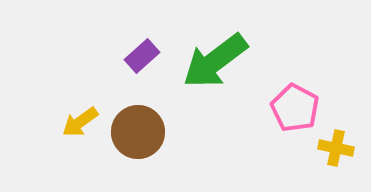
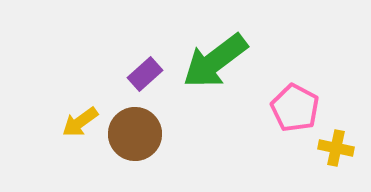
purple rectangle: moved 3 px right, 18 px down
brown circle: moved 3 px left, 2 px down
